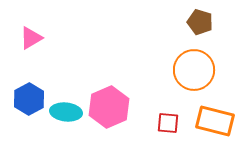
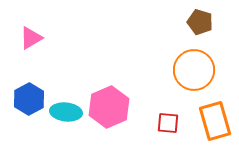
orange rectangle: rotated 60 degrees clockwise
